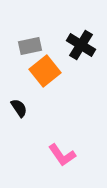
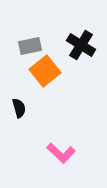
black semicircle: rotated 18 degrees clockwise
pink L-shape: moved 1 px left, 2 px up; rotated 12 degrees counterclockwise
